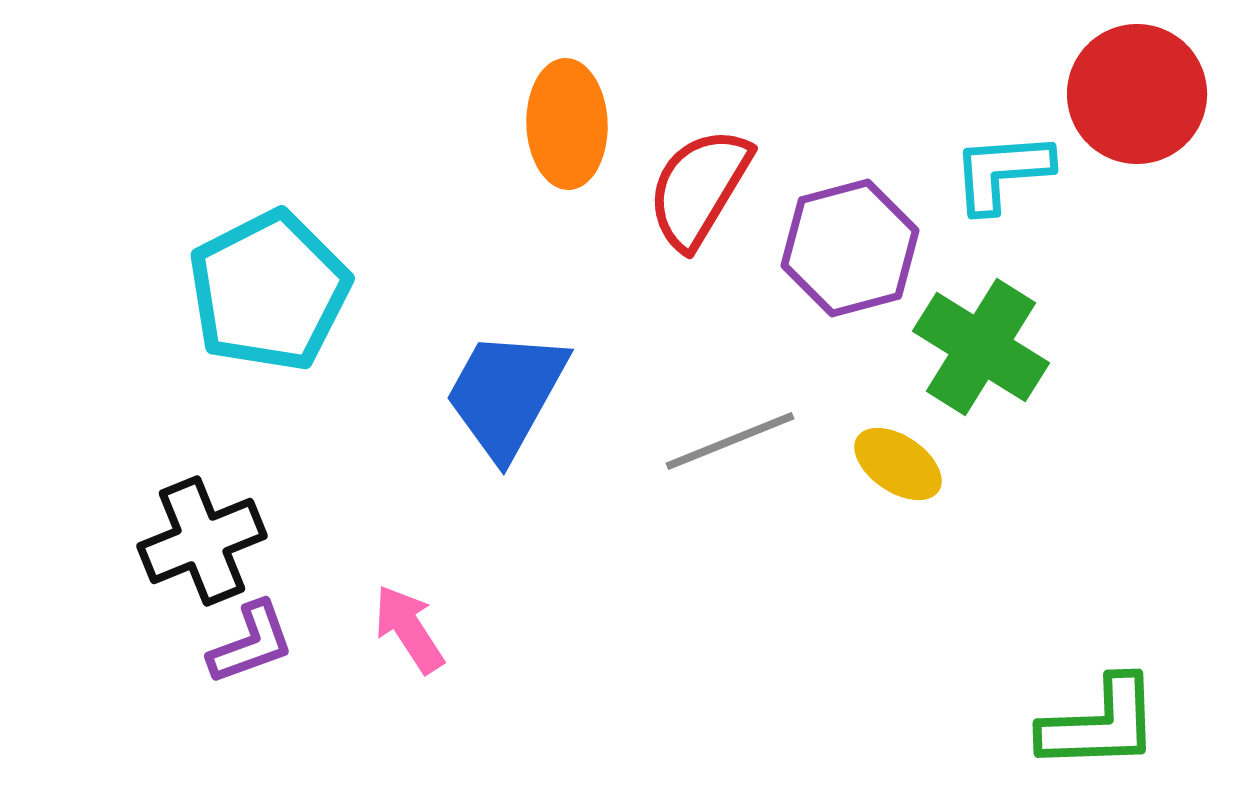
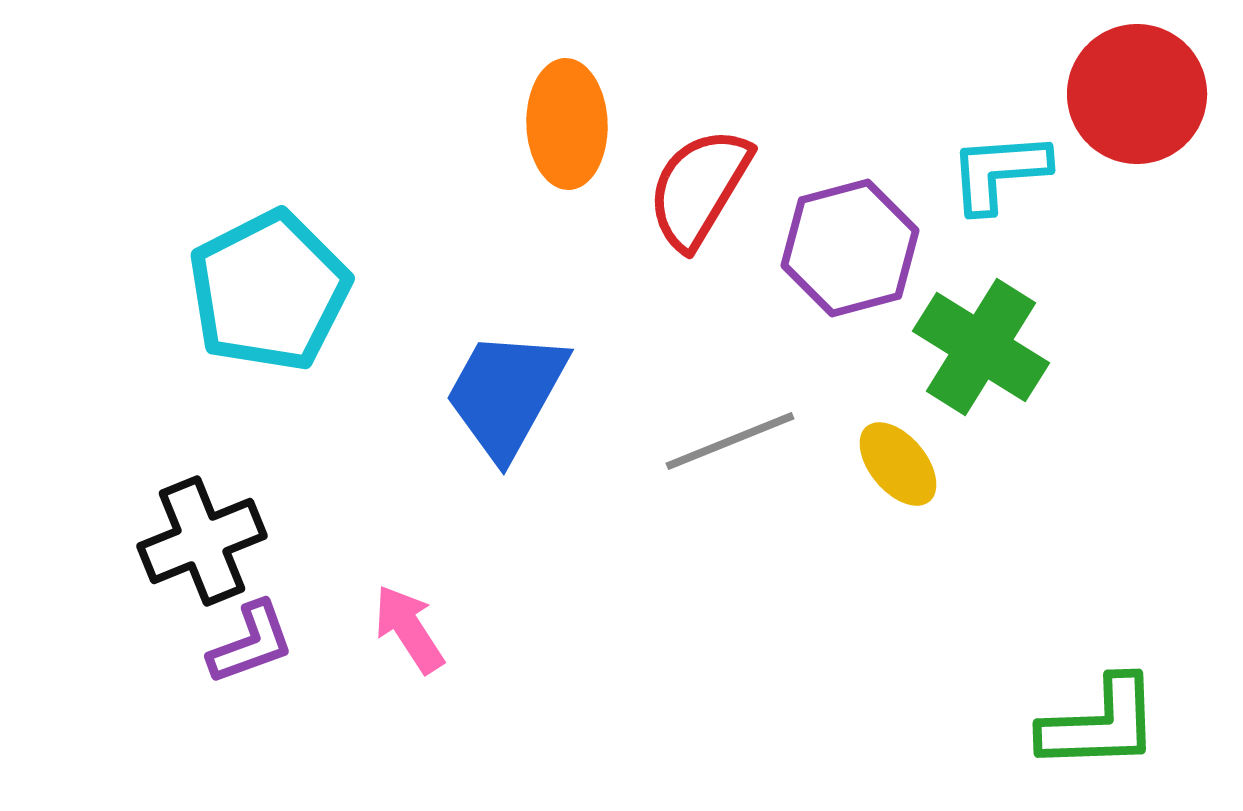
cyan L-shape: moved 3 px left
yellow ellipse: rotated 16 degrees clockwise
